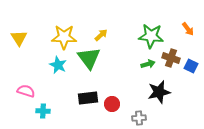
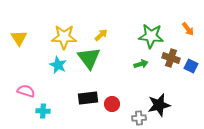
green arrow: moved 7 px left
black star: moved 13 px down
